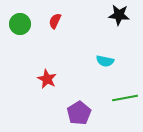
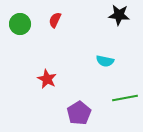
red semicircle: moved 1 px up
